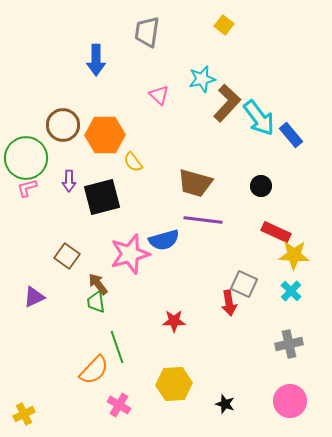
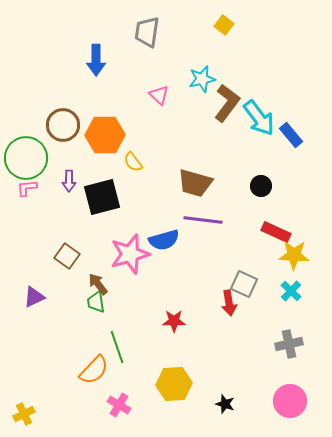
brown L-shape: rotated 6 degrees counterclockwise
pink L-shape: rotated 10 degrees clockwise
